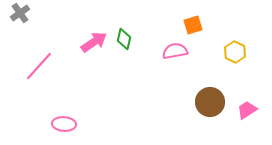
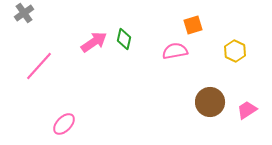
gray cross: moved 4 px right
yellow hexagon: moved 1 px up
pink ellipse: rotated 50 degrees counterclockwise
